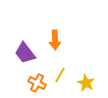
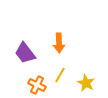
orange arrow: moved 4 px right, 3 px down
orange cross: moved 2 px down
